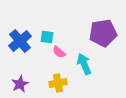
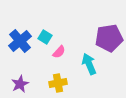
purple pentagon: moved 6 px right, 5 px down
cyan square: moved 2 px left; rotated 24 degrees clockwise
pink semicircle: rotated 88 degrees counterclockwise
cyan arrow: moved 5 px right
